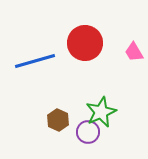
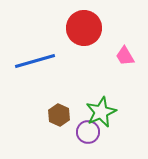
red circle: moved 1 px left, 15 px up
pink trapezoid: moved 9 px left, 4 px down
brown hexagon: moved 1 px right, 5 px up
